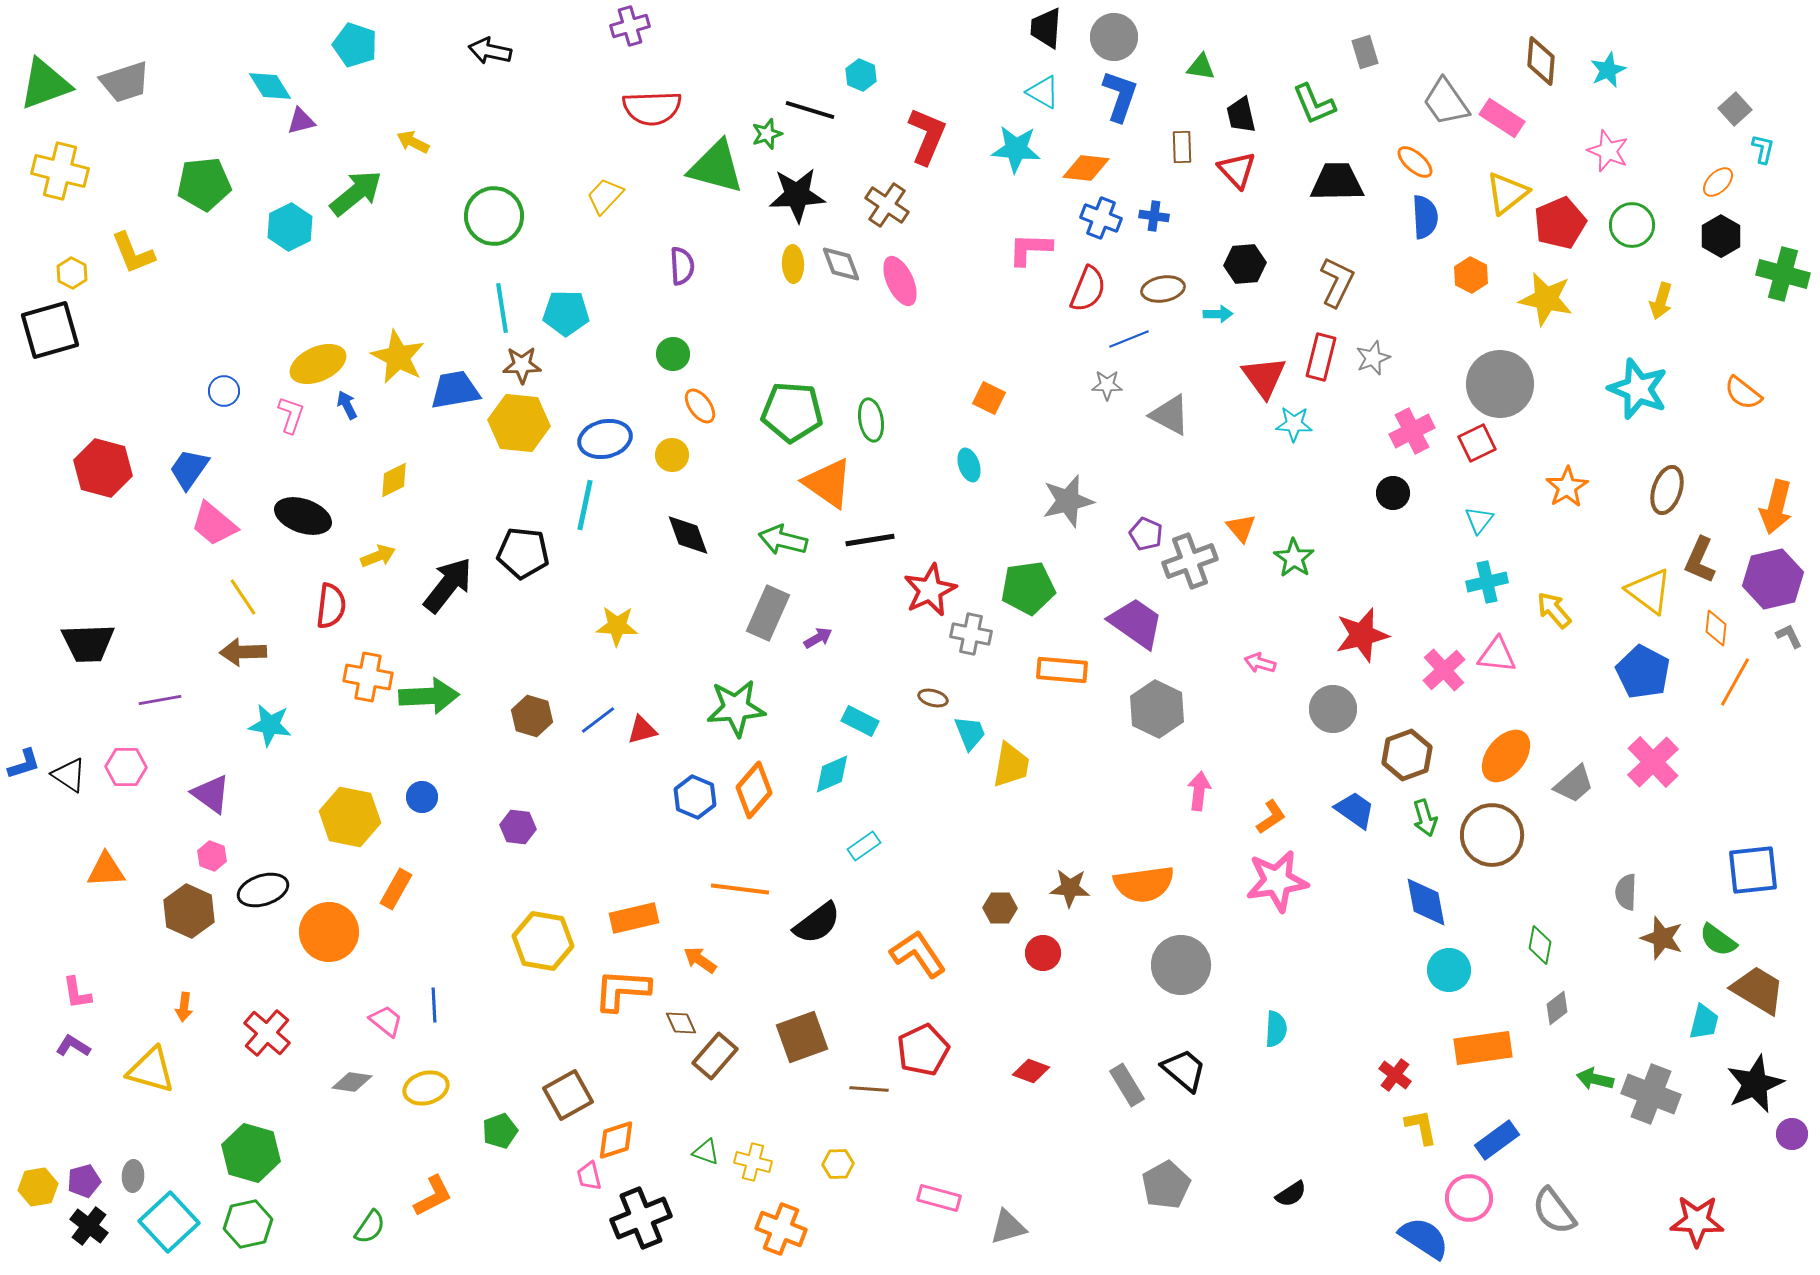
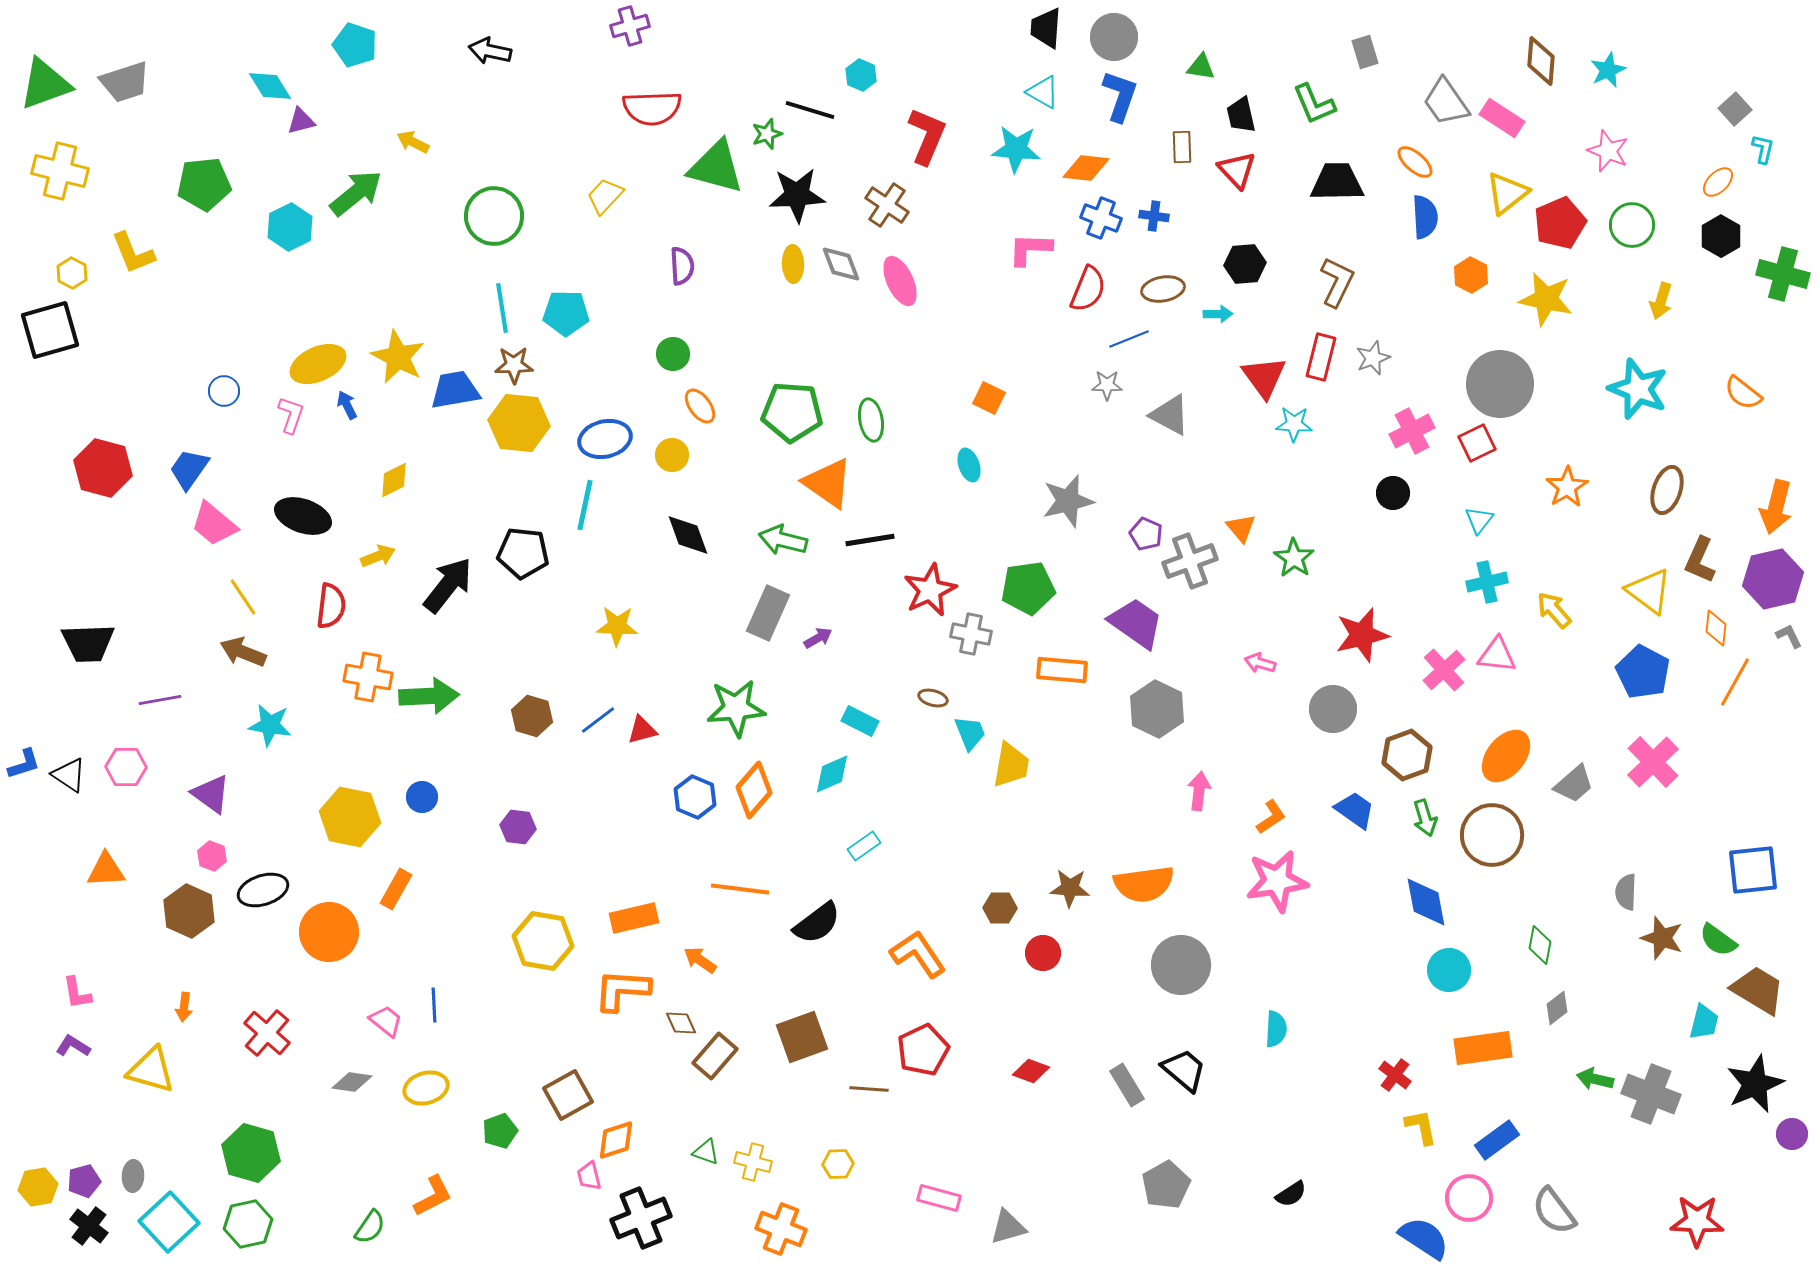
brown star at (522, 365): moved 8 px left
brown arrow at (243, 652): rotated 24 degrees clockwise
